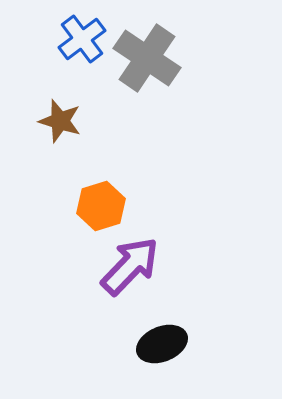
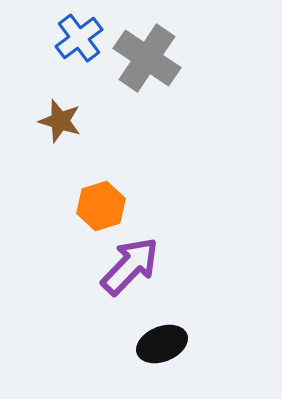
blue cross: moved 3 px left, 1 px up
